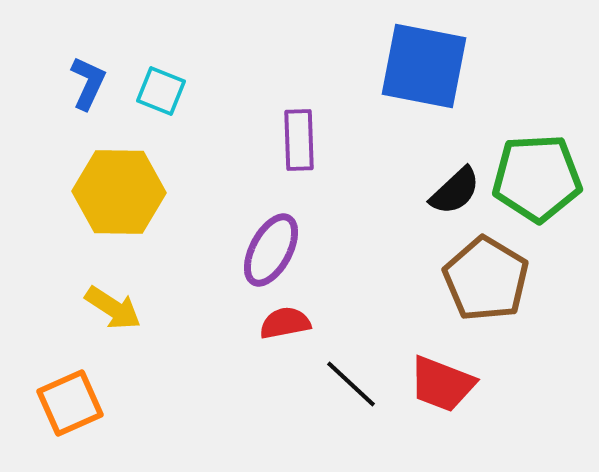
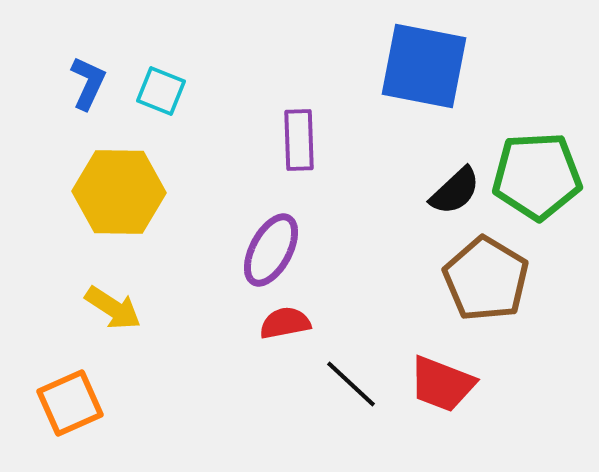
green pentagon: moved 2 px up
